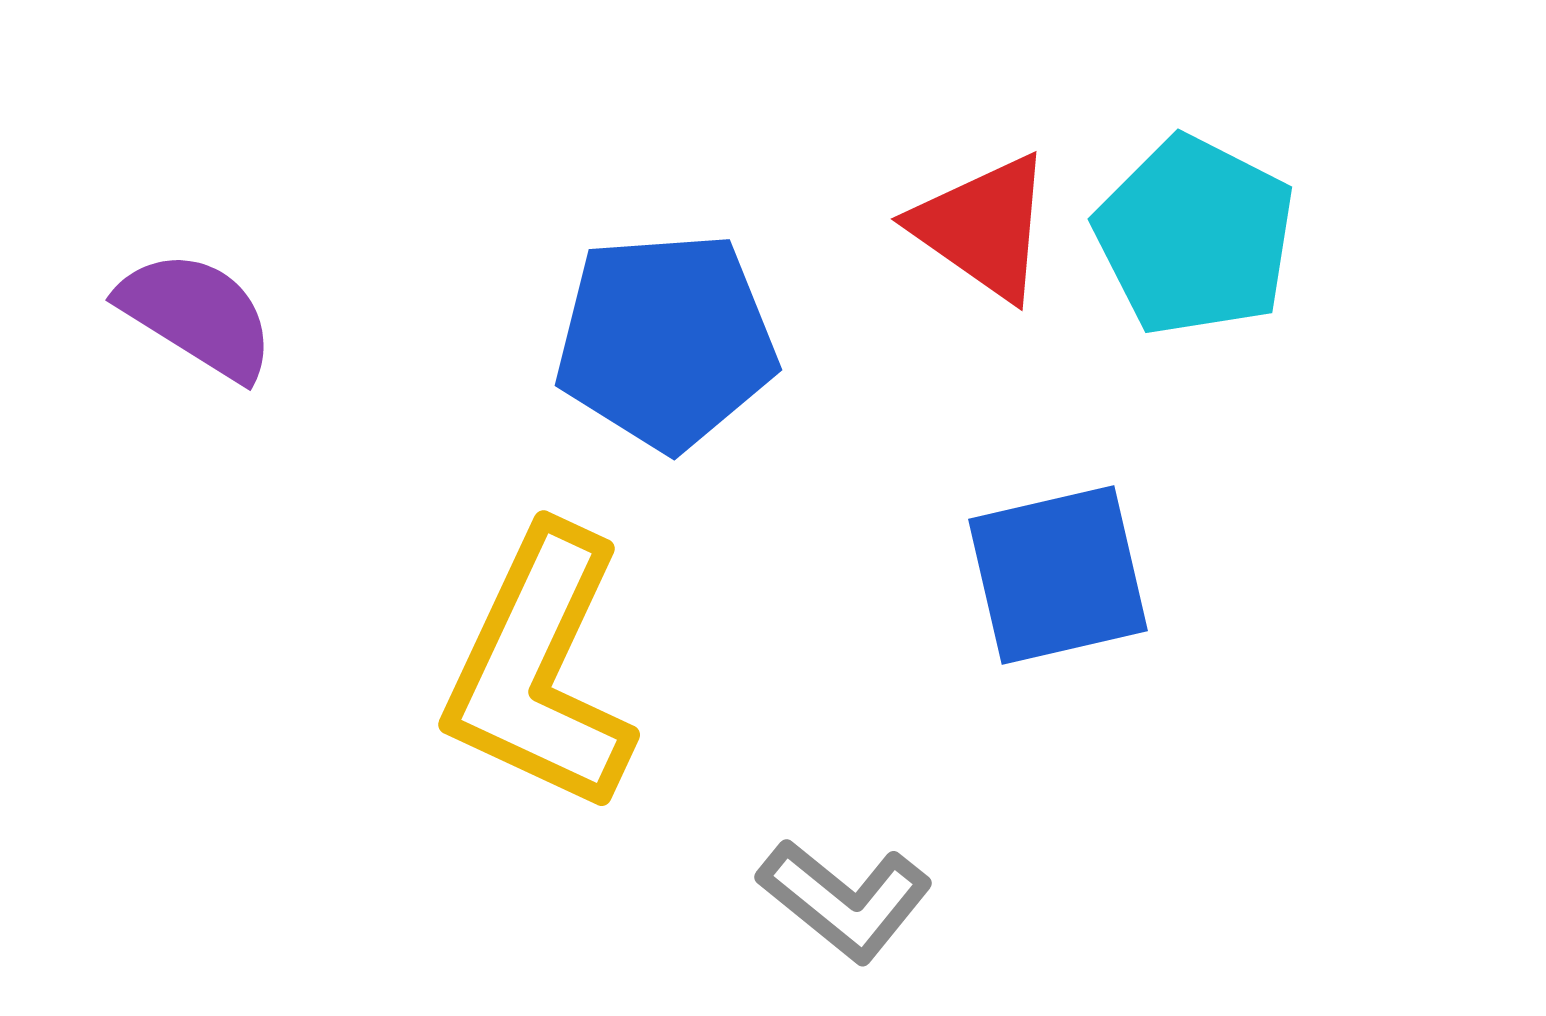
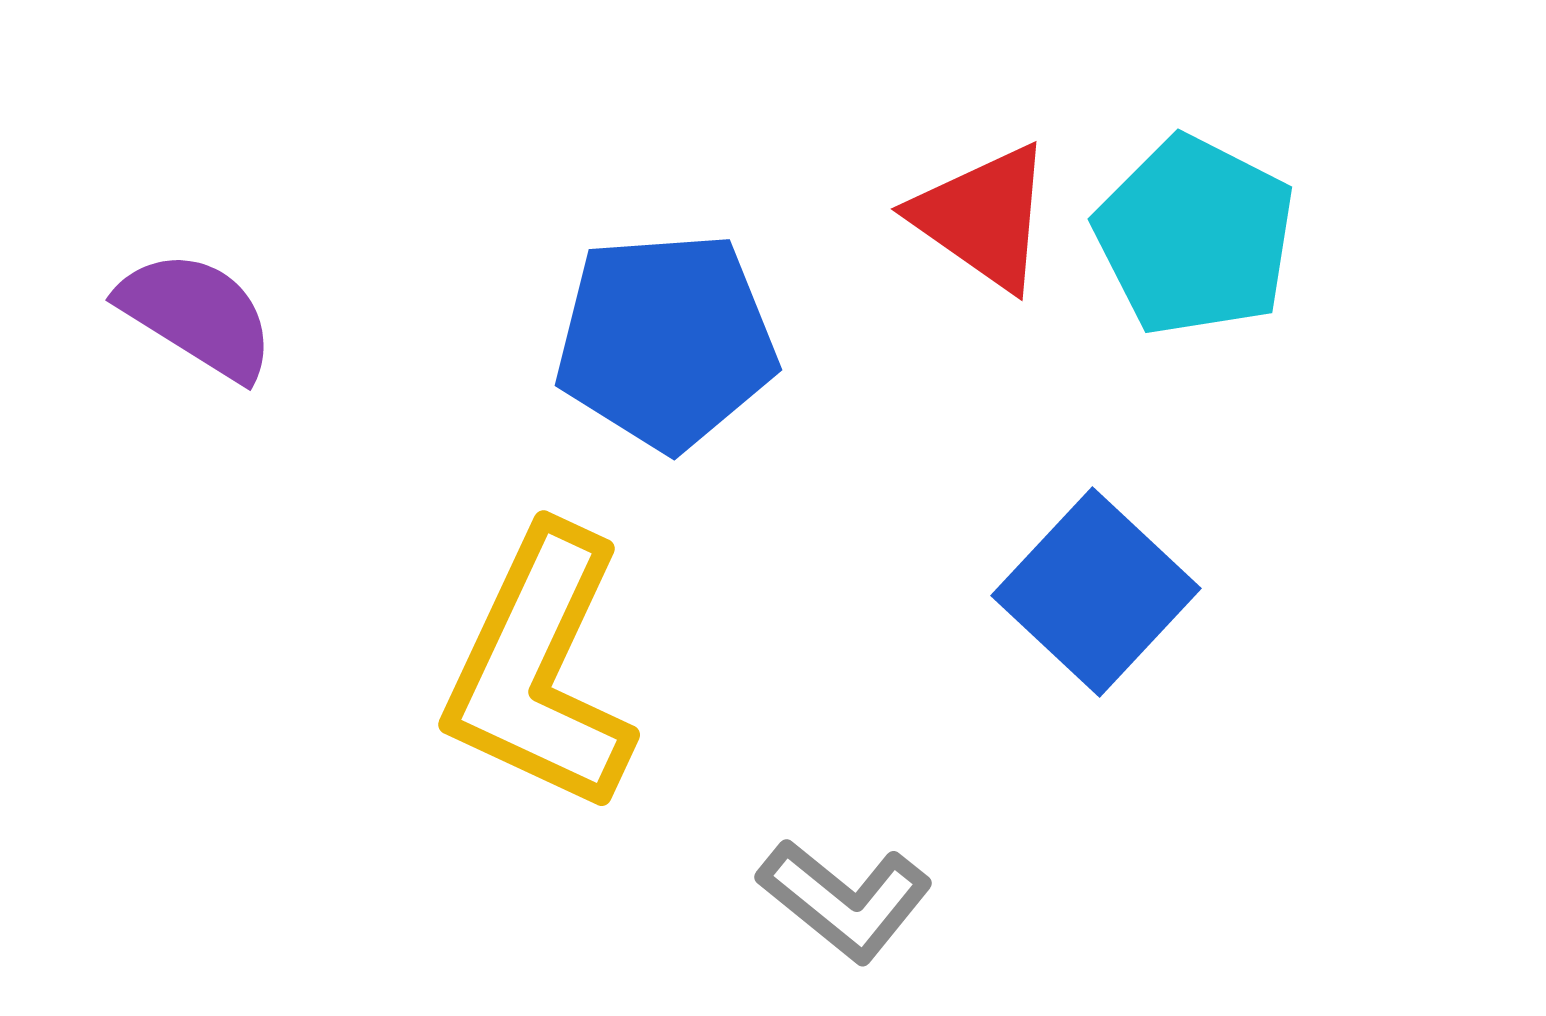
red triangle: moved 10 px up
blue square: moved 38 px right, 17 px down; rotated 34 degrees counterclockwise
